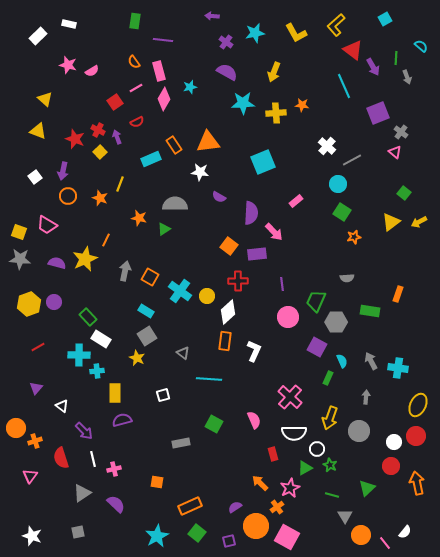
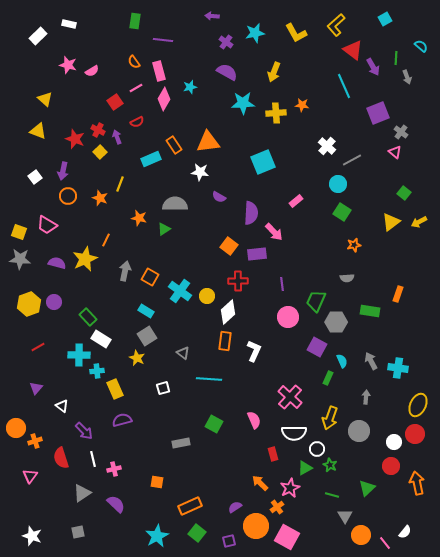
orange star at (354, 237): moved 8 px down
yellow rectangle at (115, 393): moved 4 px up; rotated 24 degrees counterclockwise
white square at (163, 395): moved 7 px up
red circle at (416, 436): moved 1 px left, 2 px up
